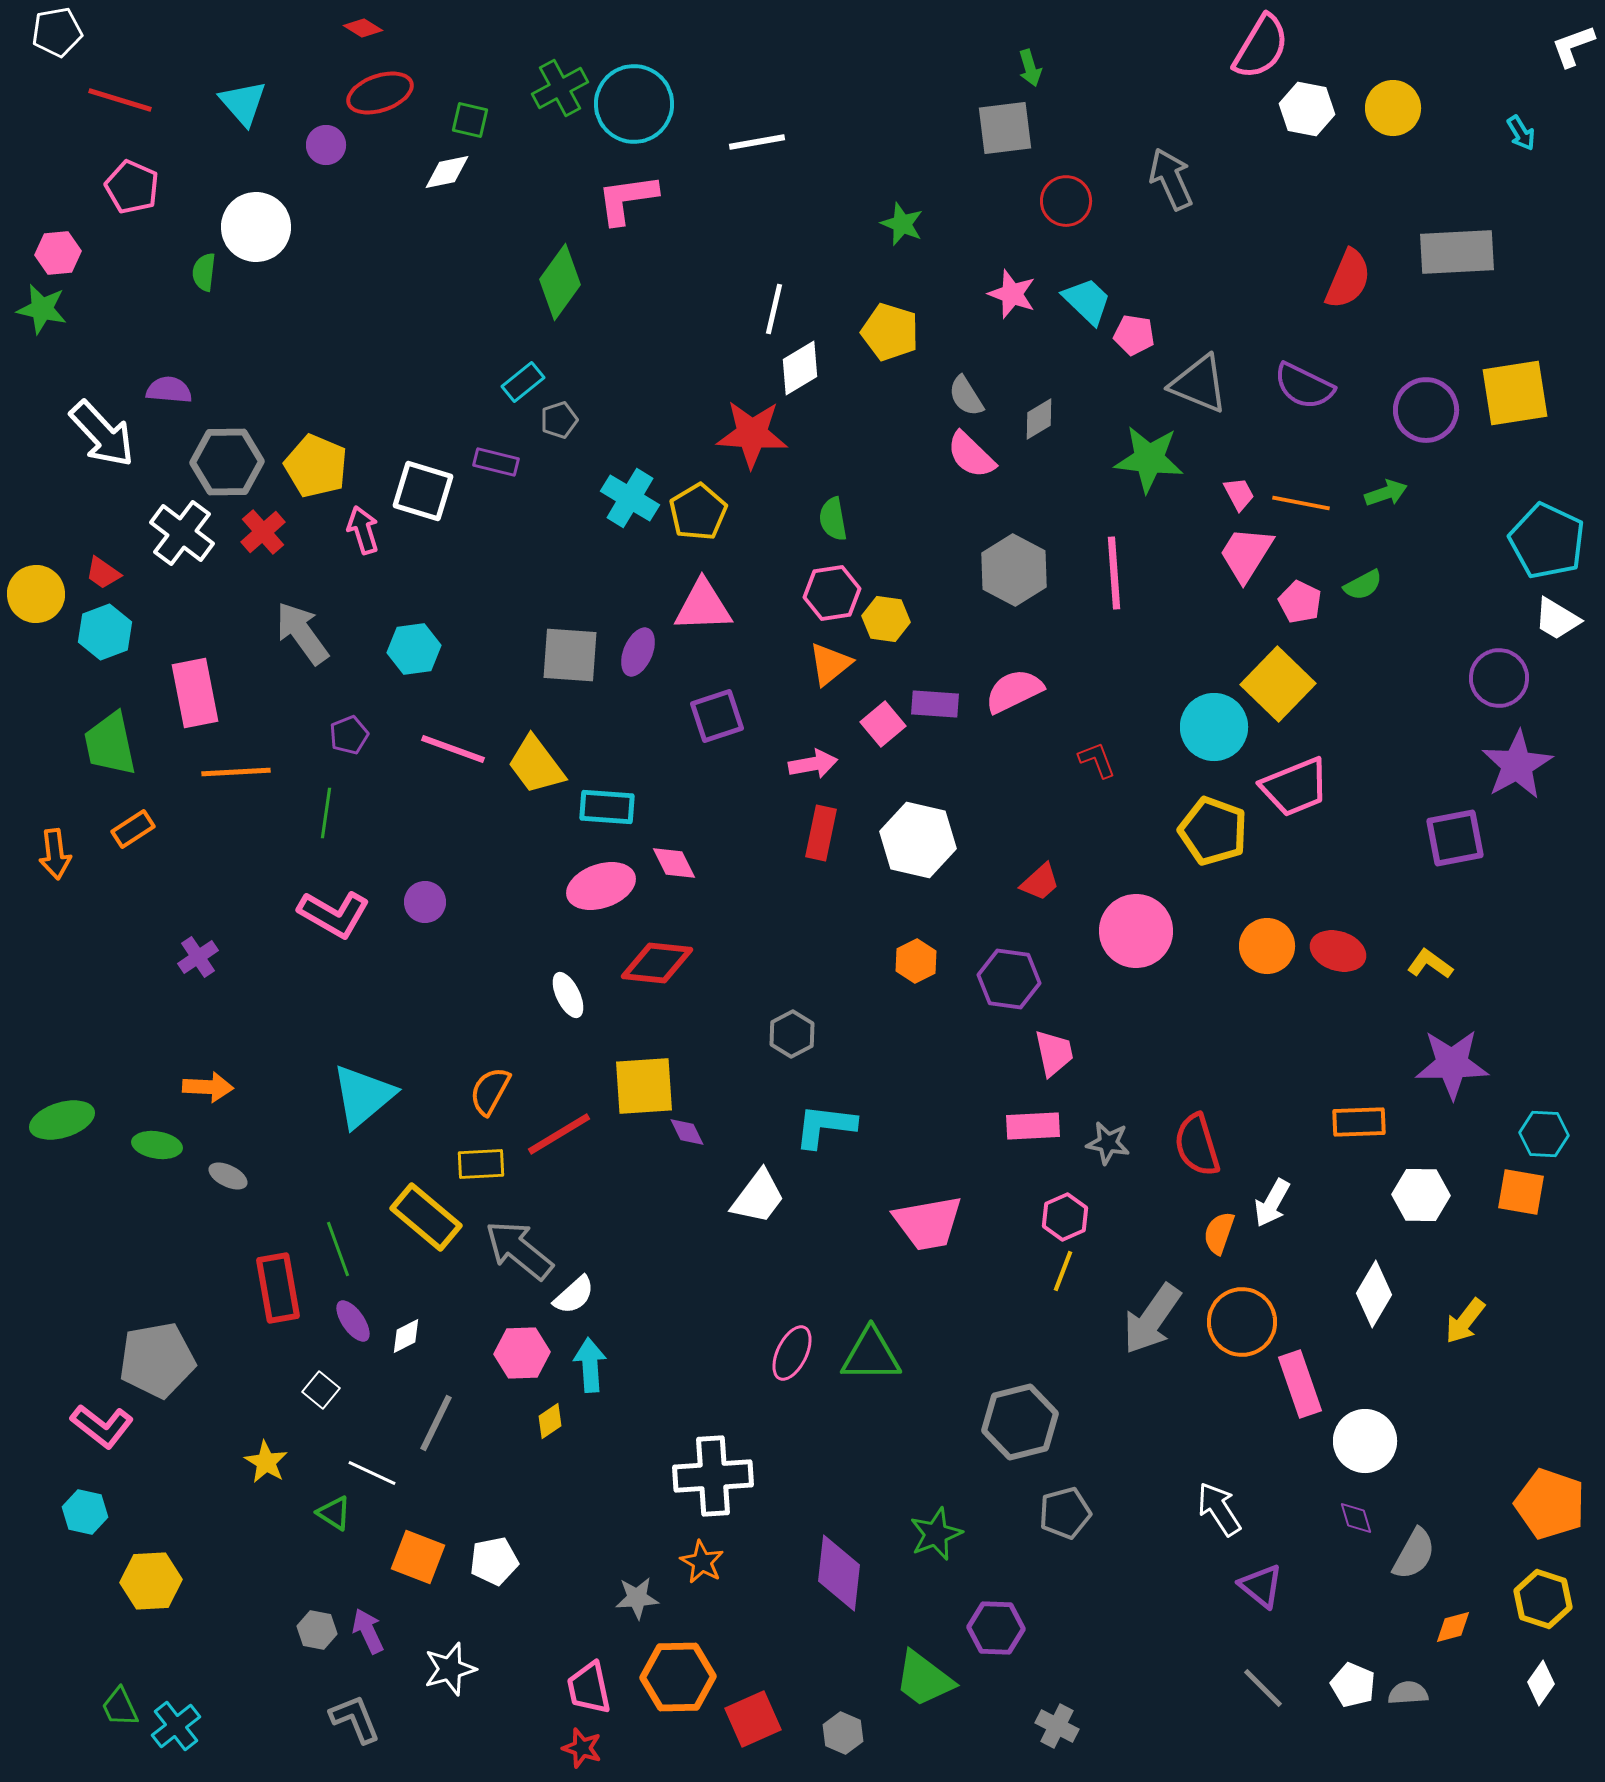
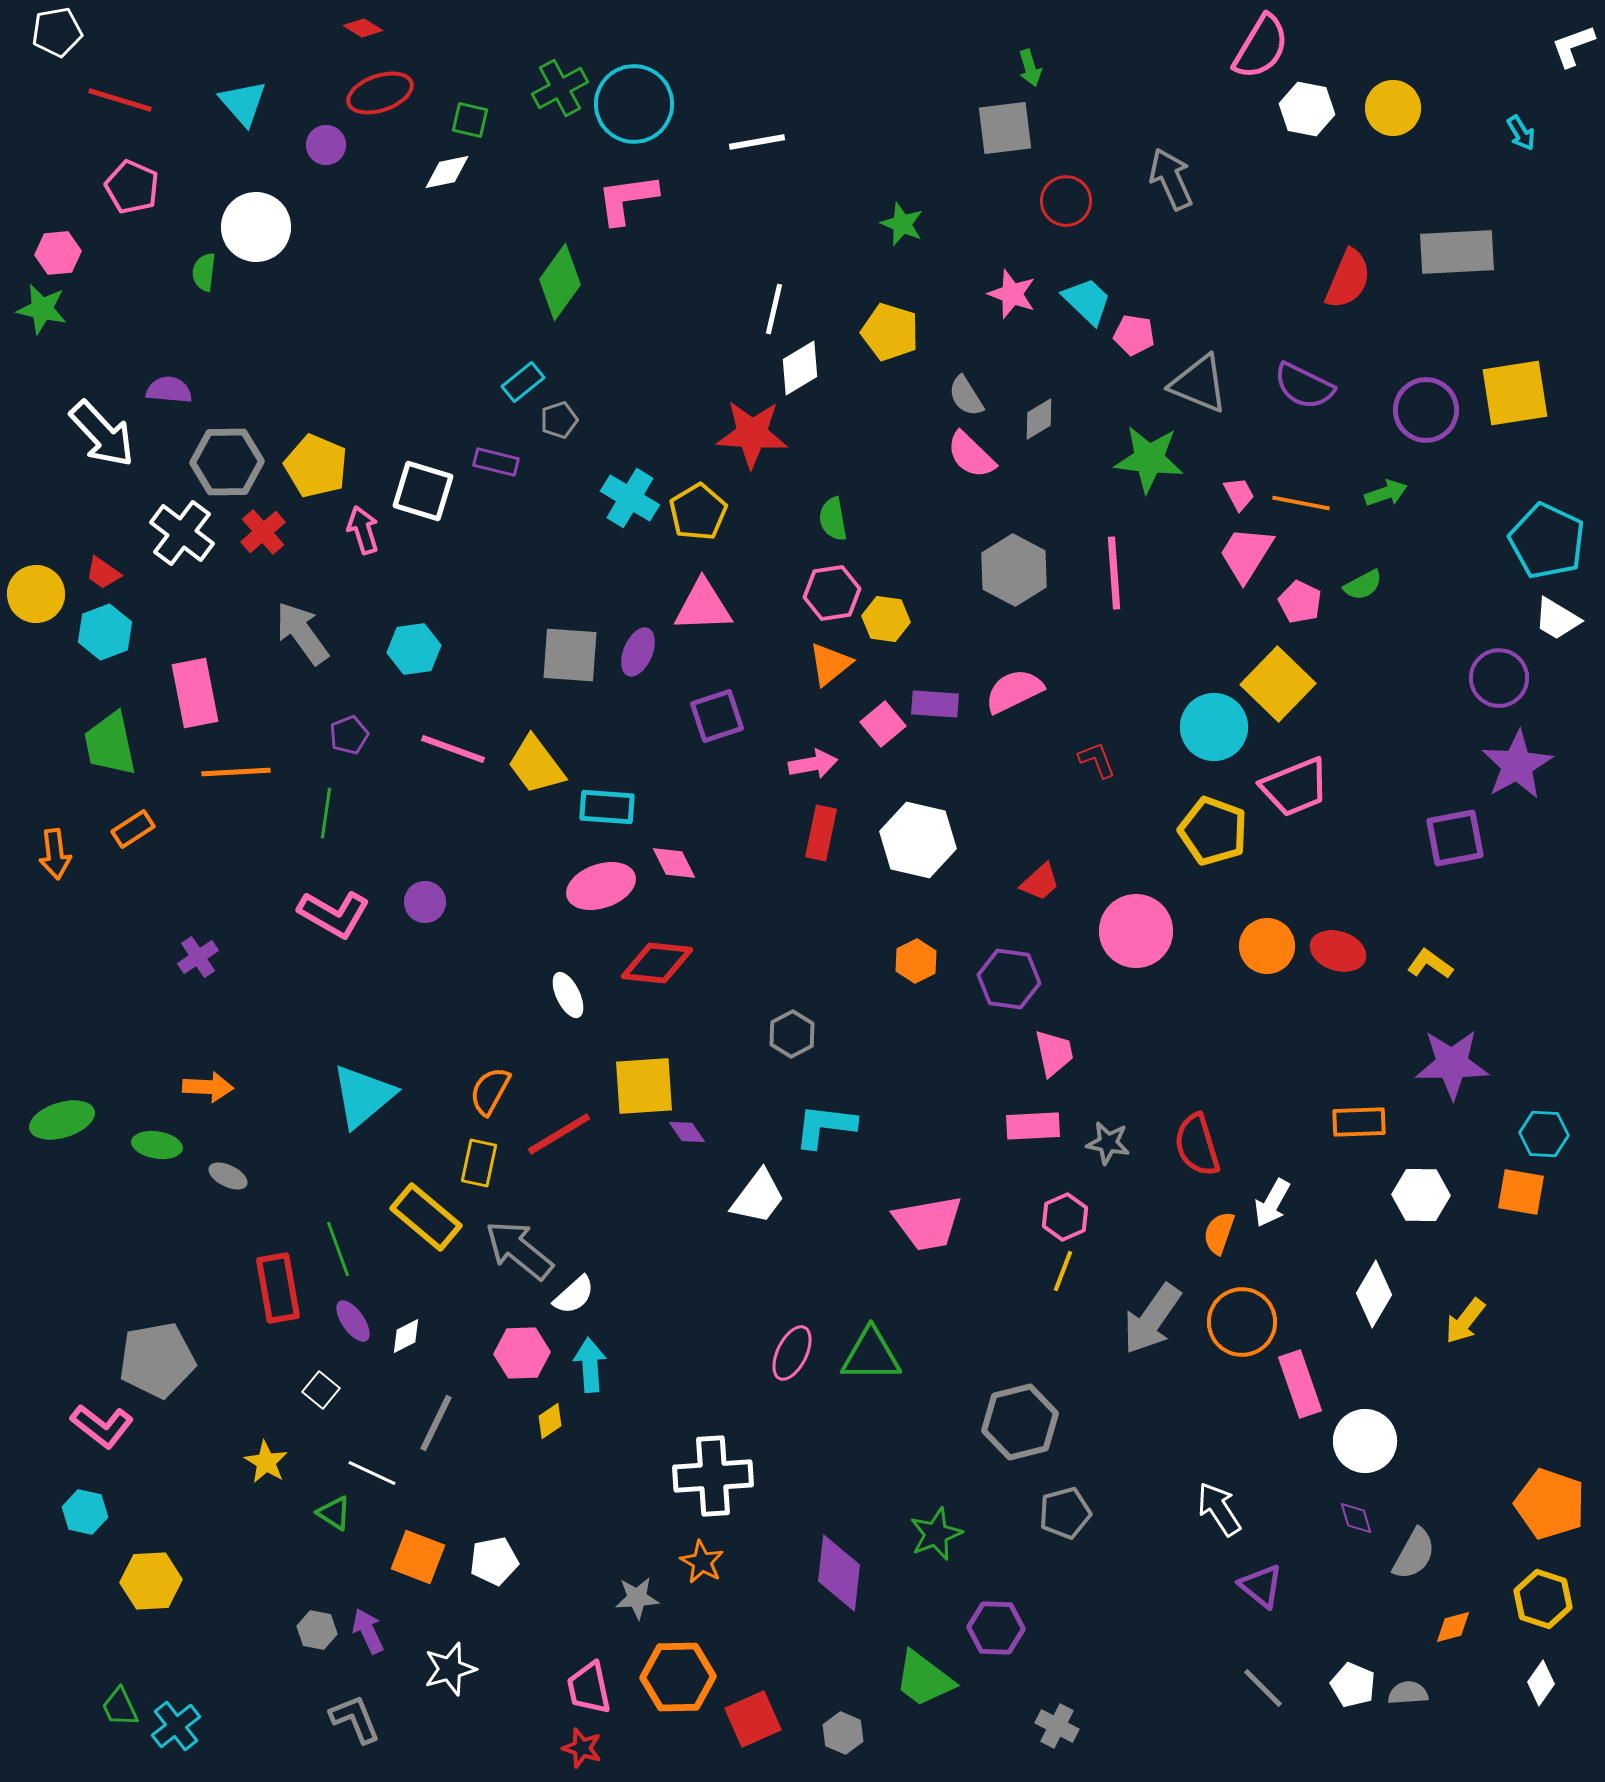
purple diamond at (687, 1132): rotated 9 degrees counterclockwise
yellow rectangle at (481, 1164): moved 2 px left, 1 px up; rotated 75 degrees counterclockwise
